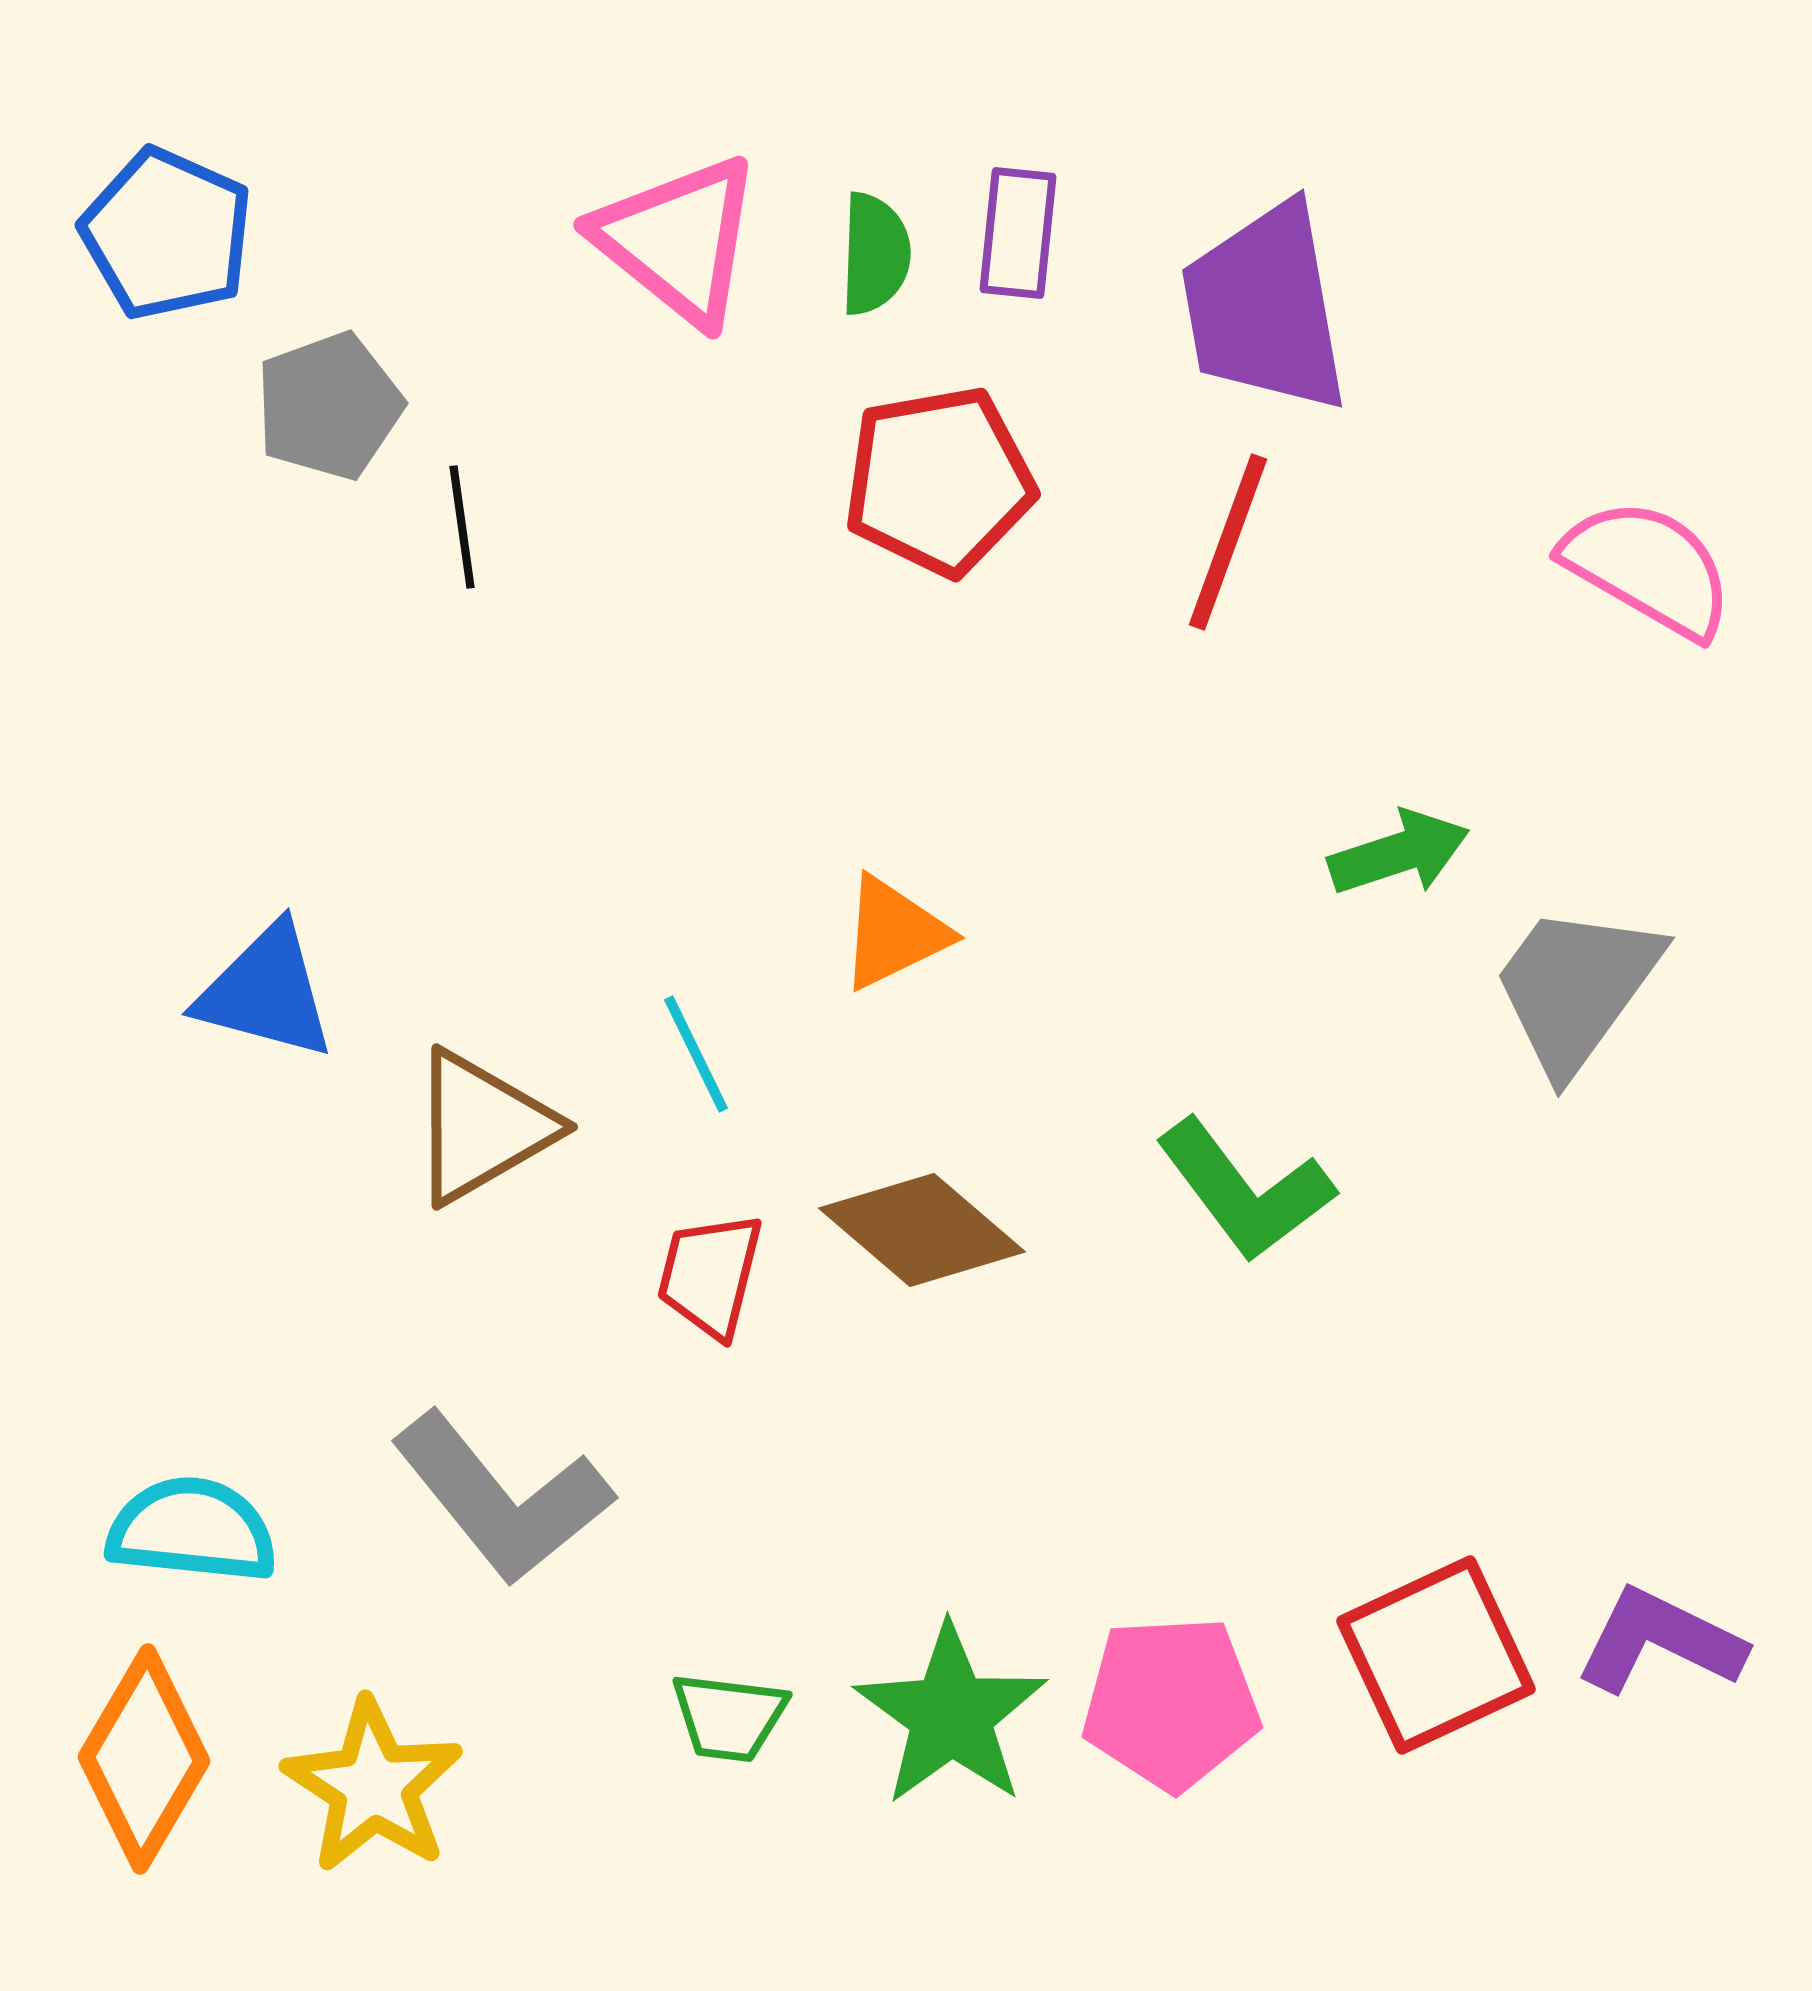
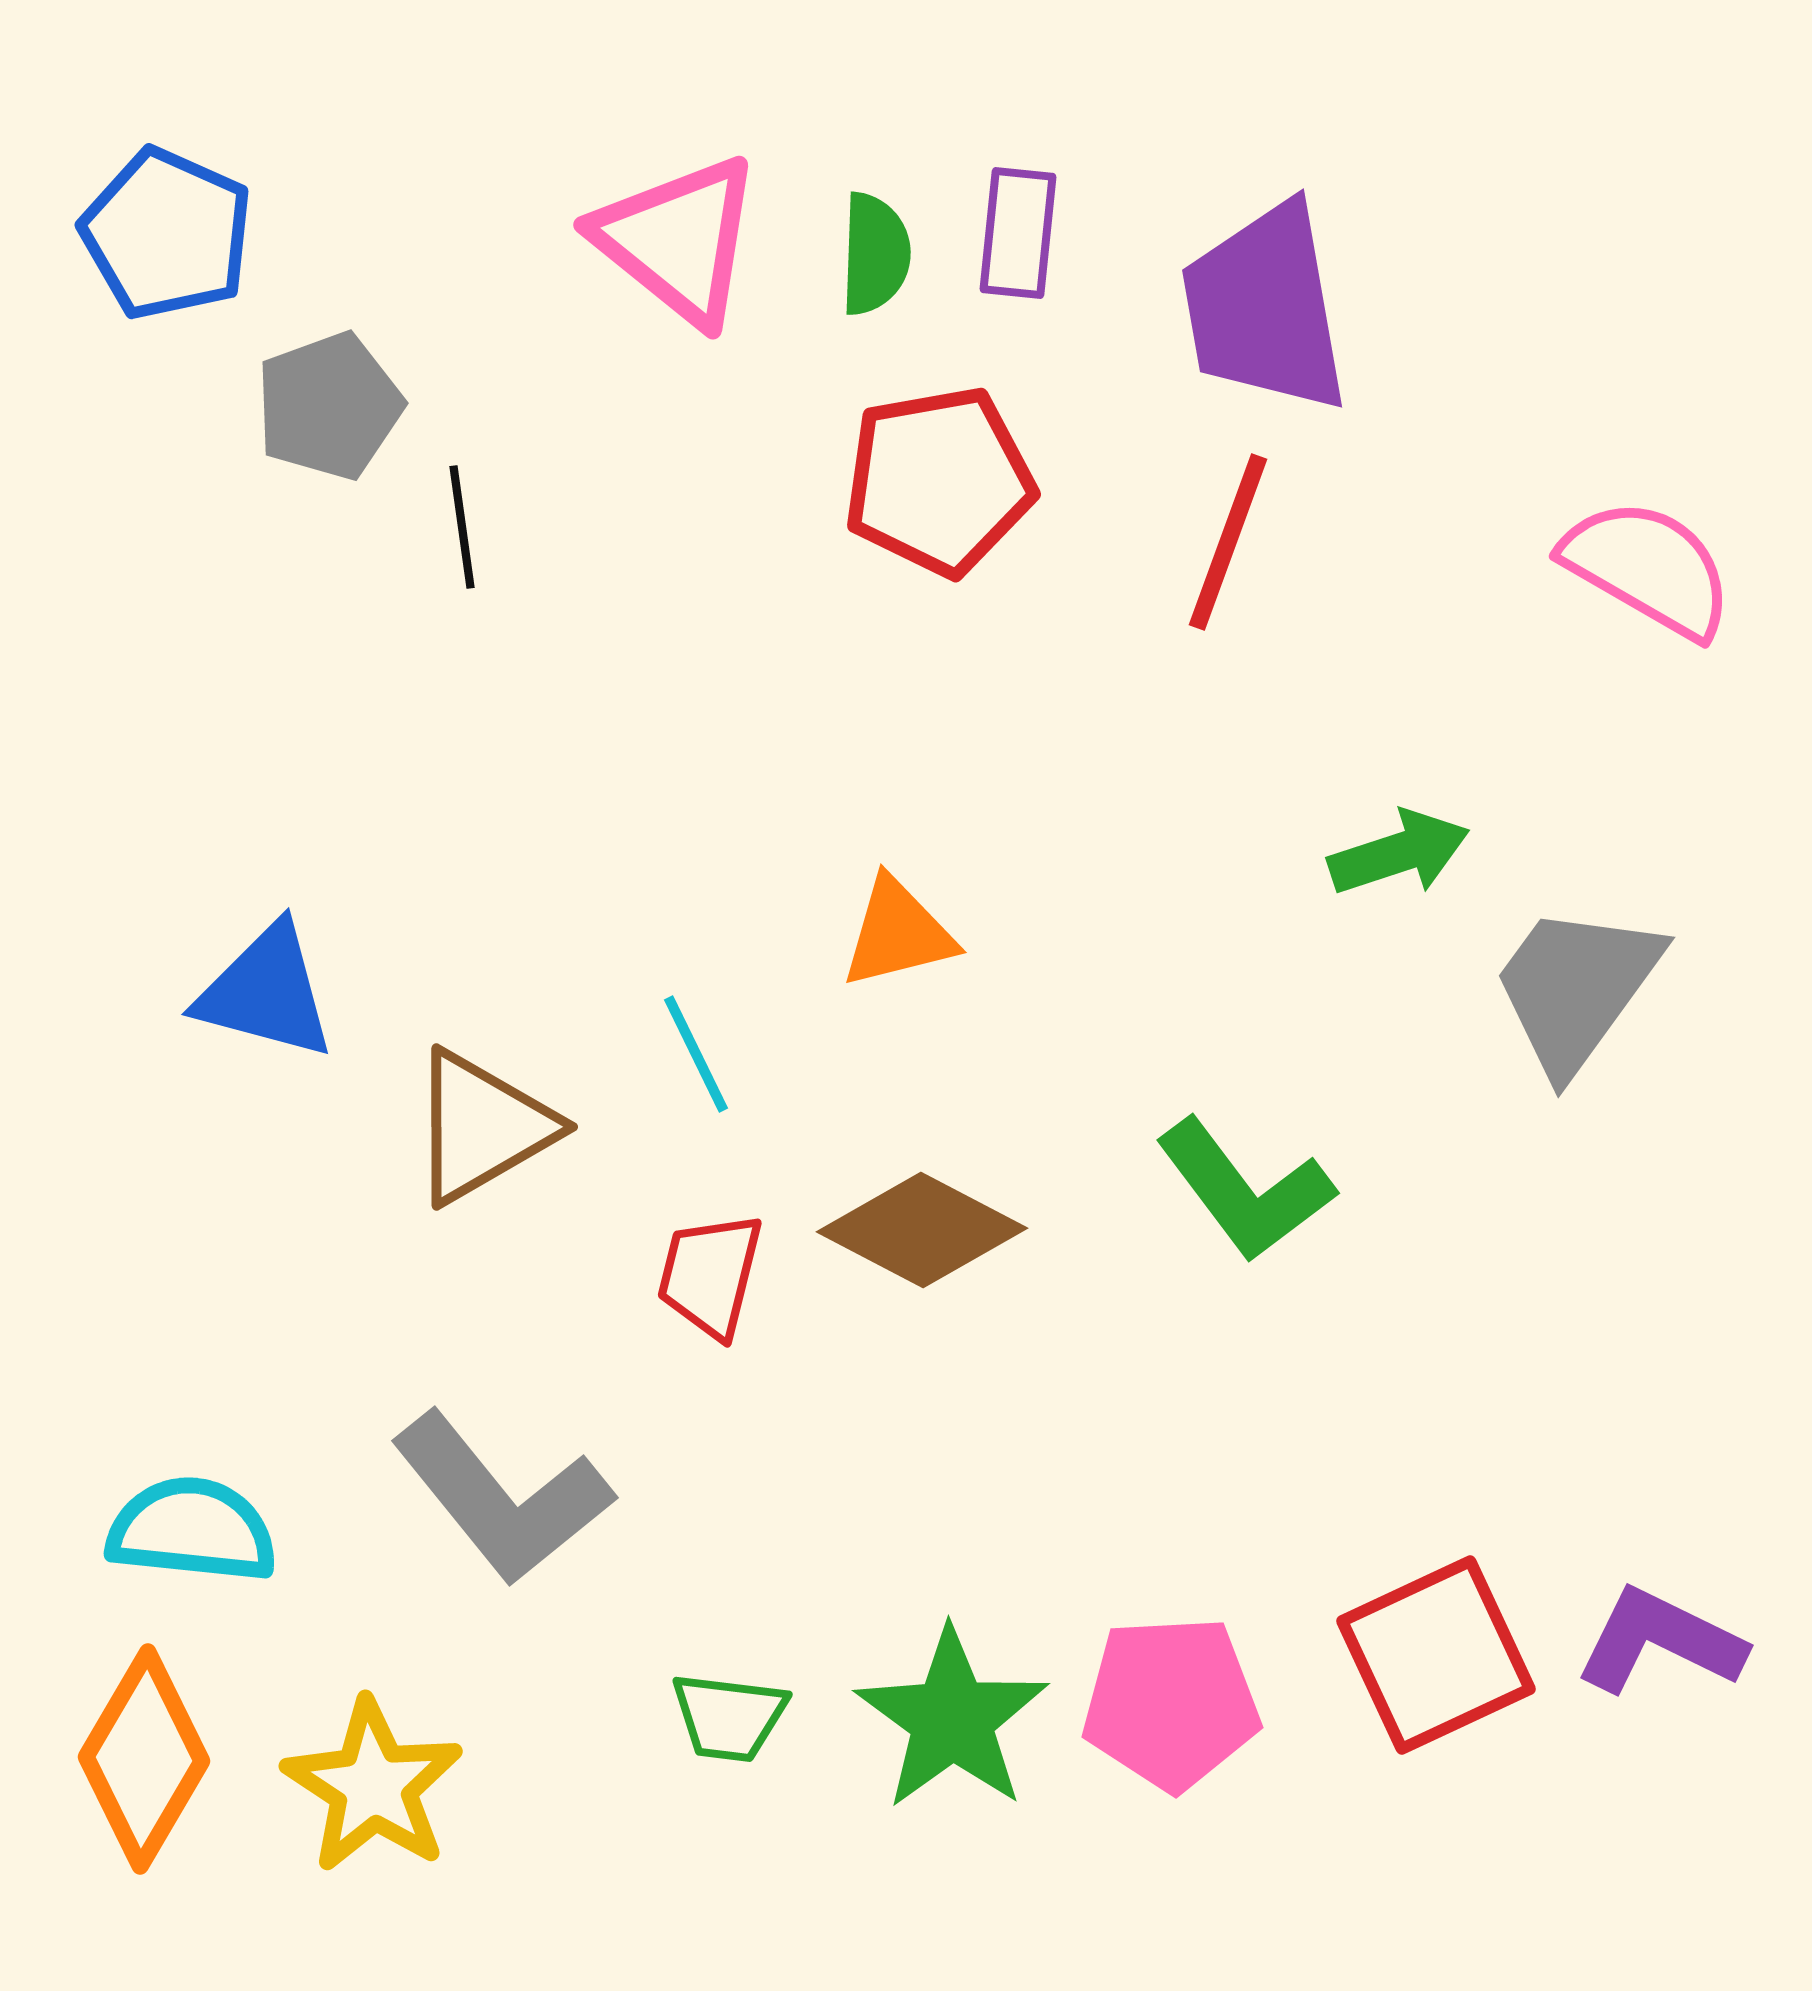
orange triangle: moved 4 px right; rotated 12 degrees clockwise
brown diamond: rotated 13 degrees counterclockwise
green star: moved 1 px right, 4 px down
